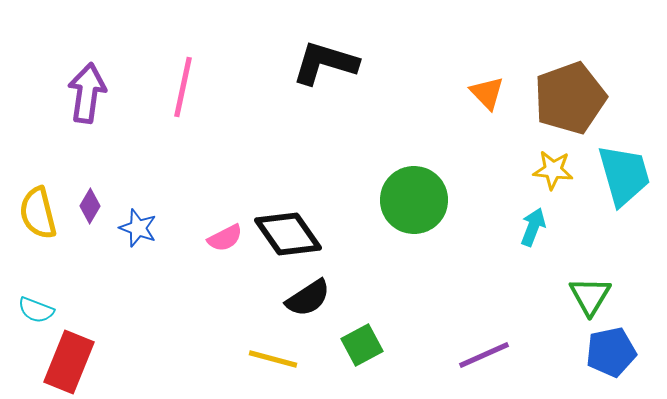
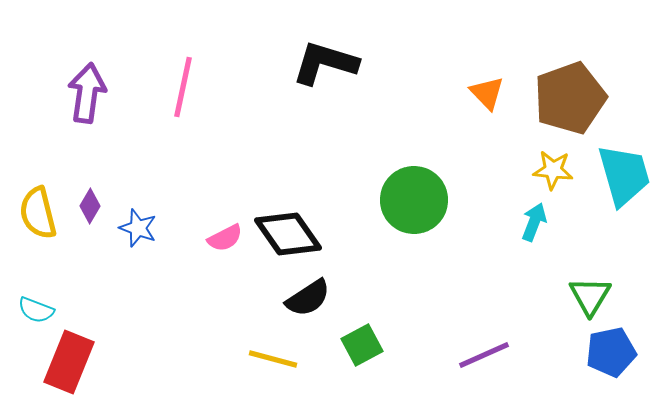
cyan arrow: moved 1 px right, 5 px up
